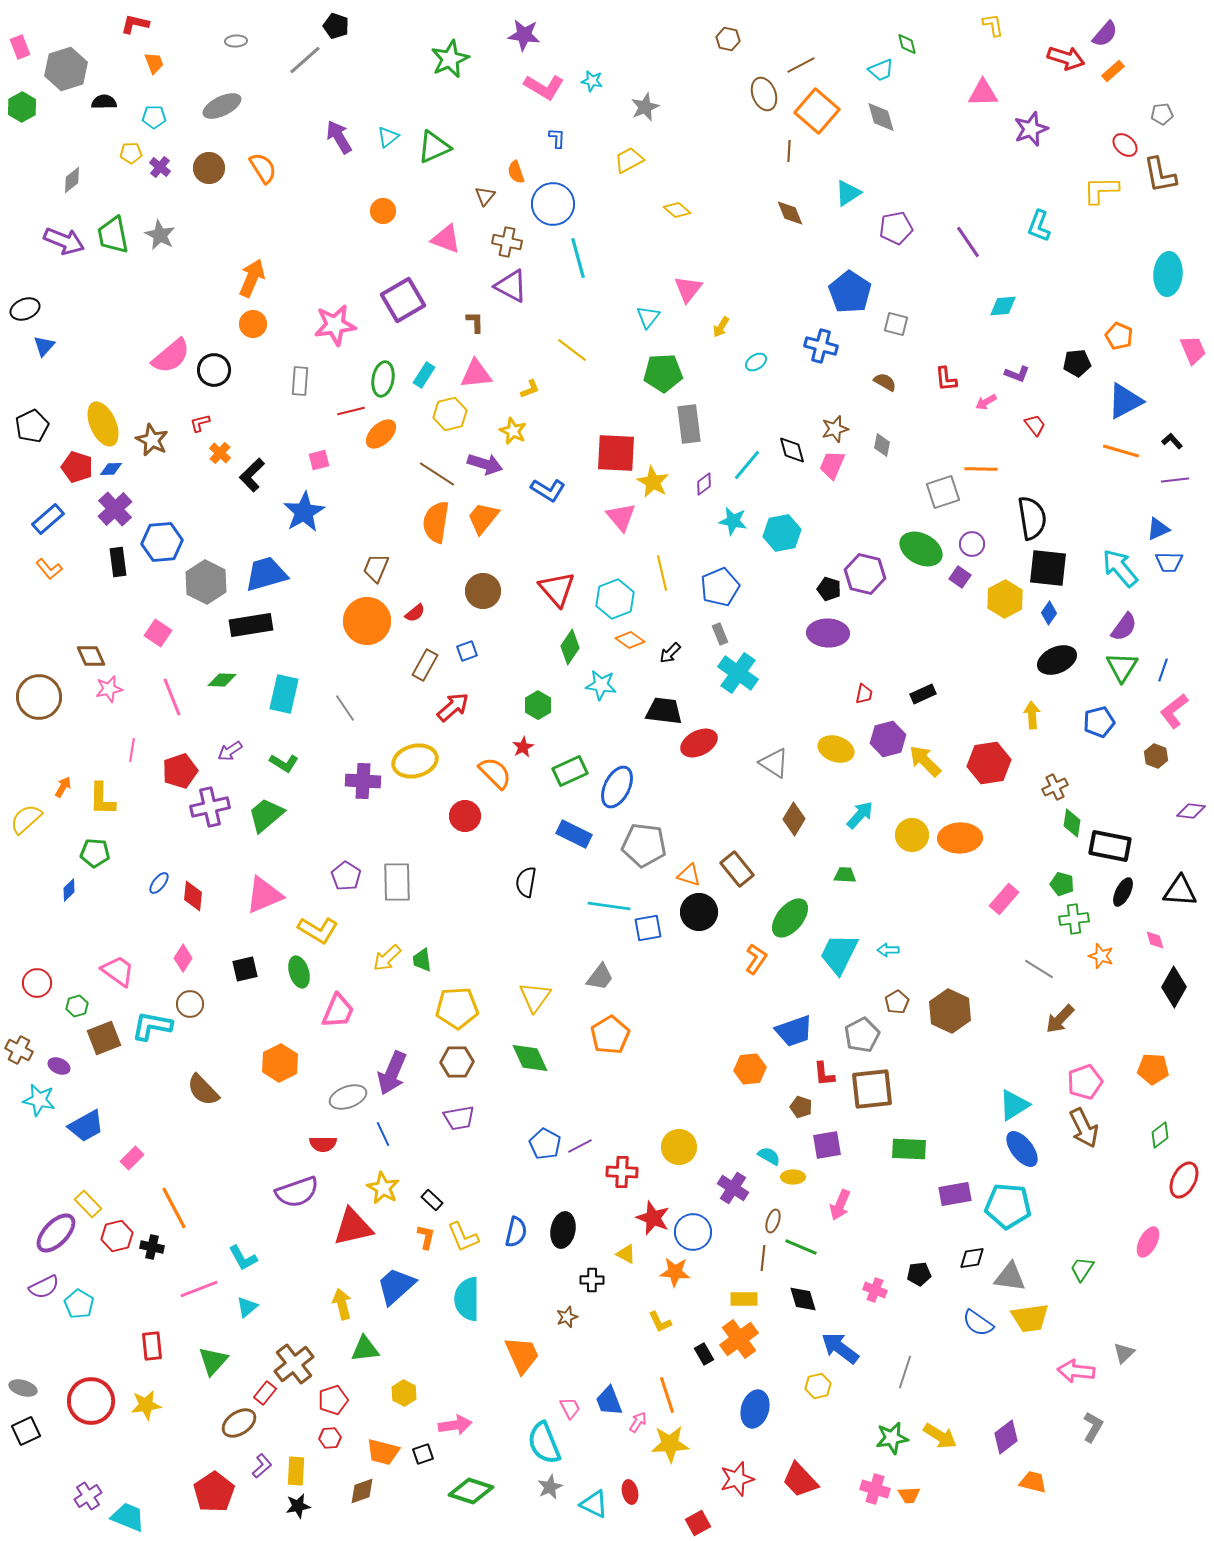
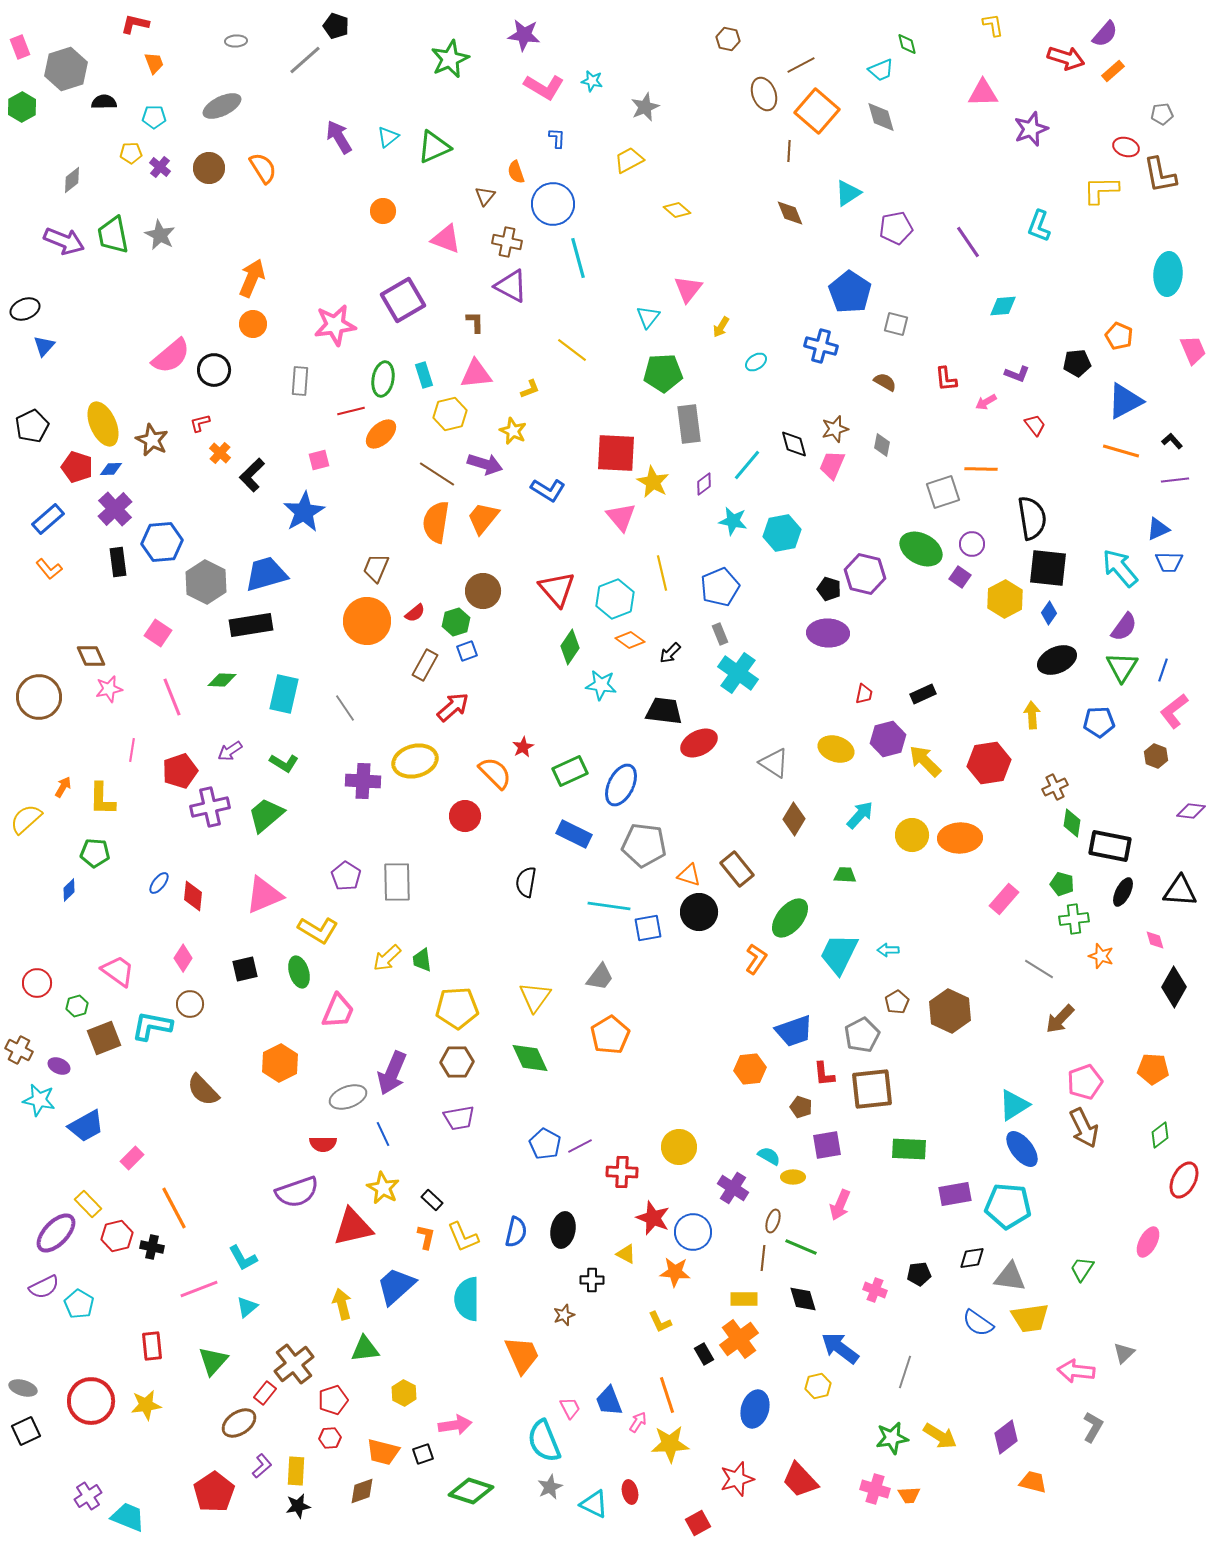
red ellipse at (1125, 145): moved 1 px right, 2 px down; rotated 25 degrees counterclockwise
cyan rectangle at (424, 375): rotated 50 degrees counterclockwise
black diamond at (792, 450): moved 2 px right, 6 px up
green hexagon at (538, 705): moved 82 px left, 83 px up; rotated 12 degrees clockwise
blue pentagon at (1099, 722): rotated 12 degrees clockwise
blue ellipse at (617, 787): moved 4 px right, 2 px up
brown star at (567, 1317): moved 3 px left, 2 px up
cyan semicircle at (544, 1443): moved 2 px up
